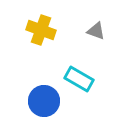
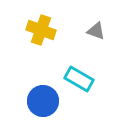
blue circle: moved 1 px left
